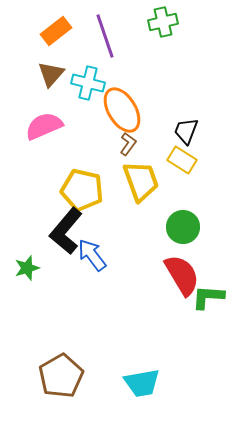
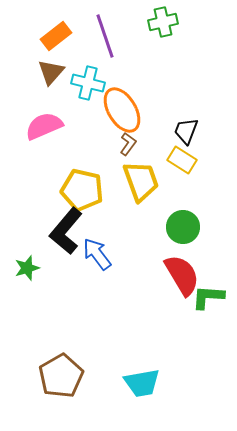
orange rectangle: moved 5 px down
brown triangle: moved 2 px up
blue arrow: moved 5 px right, 1 px up
